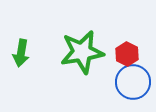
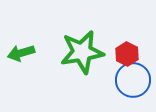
green arrow: rotated 64 degrees clockwise
blue circle: moved 2 px up
